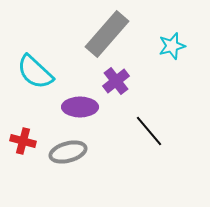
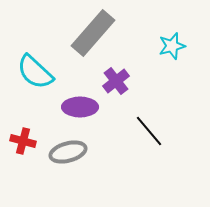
gray rectangle: moved 14 px left, 1 px up
